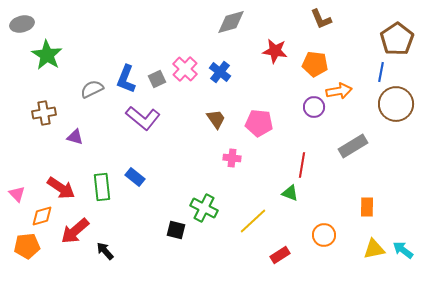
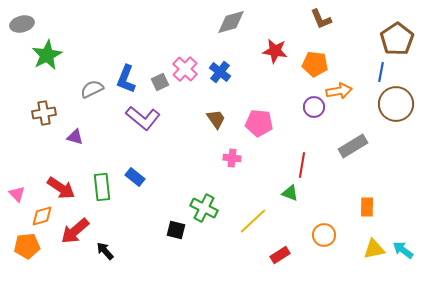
green star at (47, 55): rotated 12 degrees clockwise
gray square at (157, 79): moved 3 px right, 3 px down
